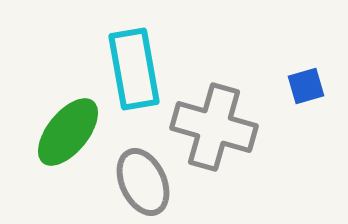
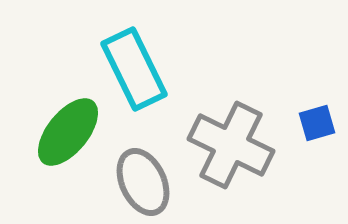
cyan rectangle: rotated 16 degrees counterclockwise
blue square: moved 11 px right, 37 px down
gray cross: moved 17 px right, 18 px down; rotated 10 degrees clockwise
